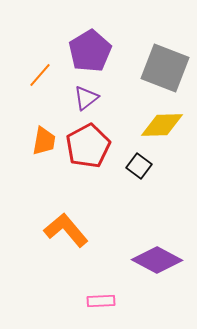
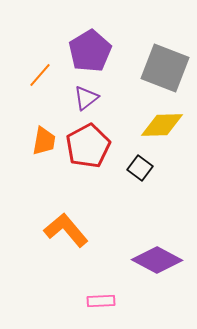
black square: moved 1 px right, 2 px down
